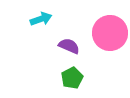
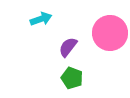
purple semicircle: moved 1 px left, 1 px down; rotated 75 degrees counterclockwise
green pentagon: rotated 25 degrees counterclockwise
